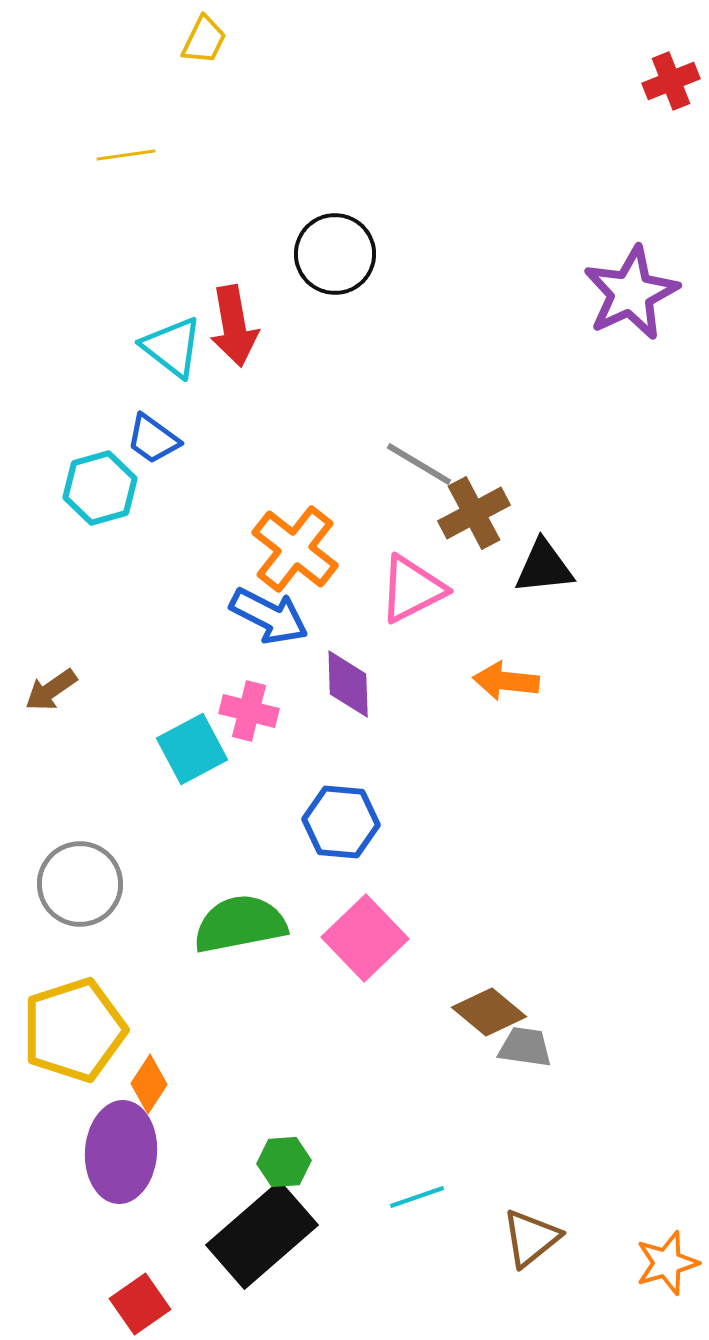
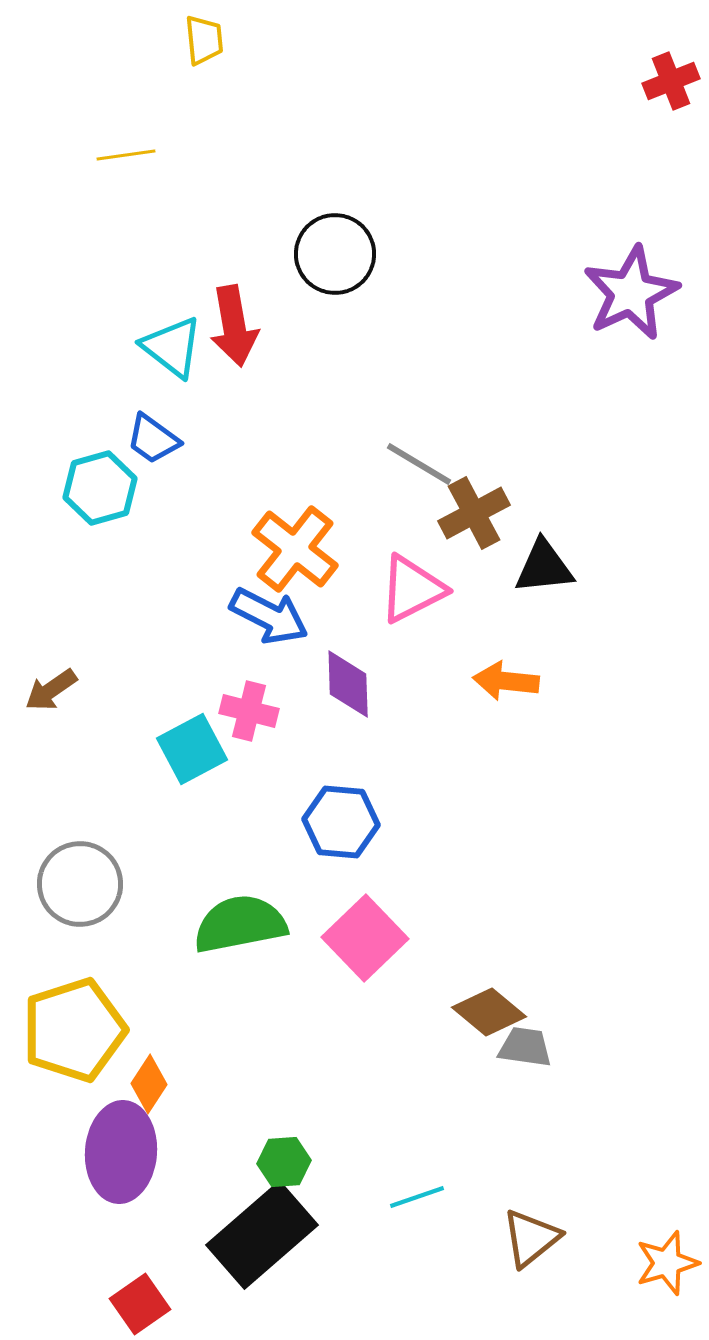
yellow trapezoid: rotated 32 degrees counterclockwise
